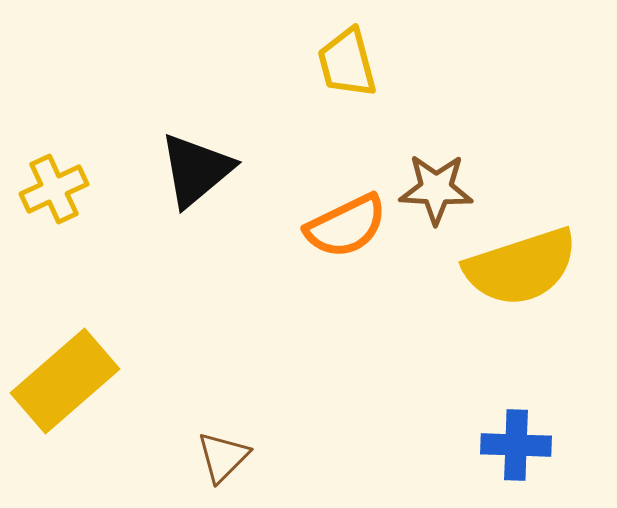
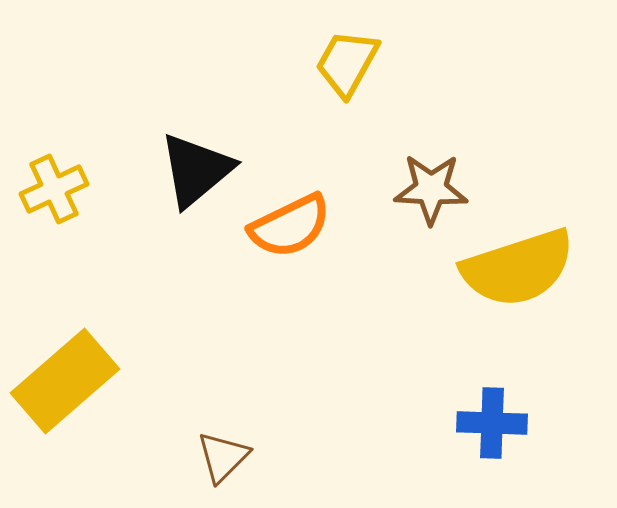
yellow trapezoid: rotated 44 degrees clockwise
brown star: moved 5 px left
orange semicircle: moved 56 px left
yellow semicircle: moved 3 px left, 1 px down
blue cross: moved 24 px left, 22 px up
